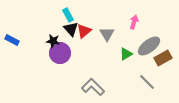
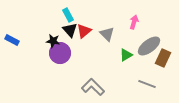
black triangle: moved 1 px left, 1 px down
gray triangle: rotated 14 degrees counterclockwise
green triangle: moved 1 px down
brown rectangle: rotated 36 degrees counterclockwise
gray line: moved 2 px down; rotated 24 degrees counterclockwise
